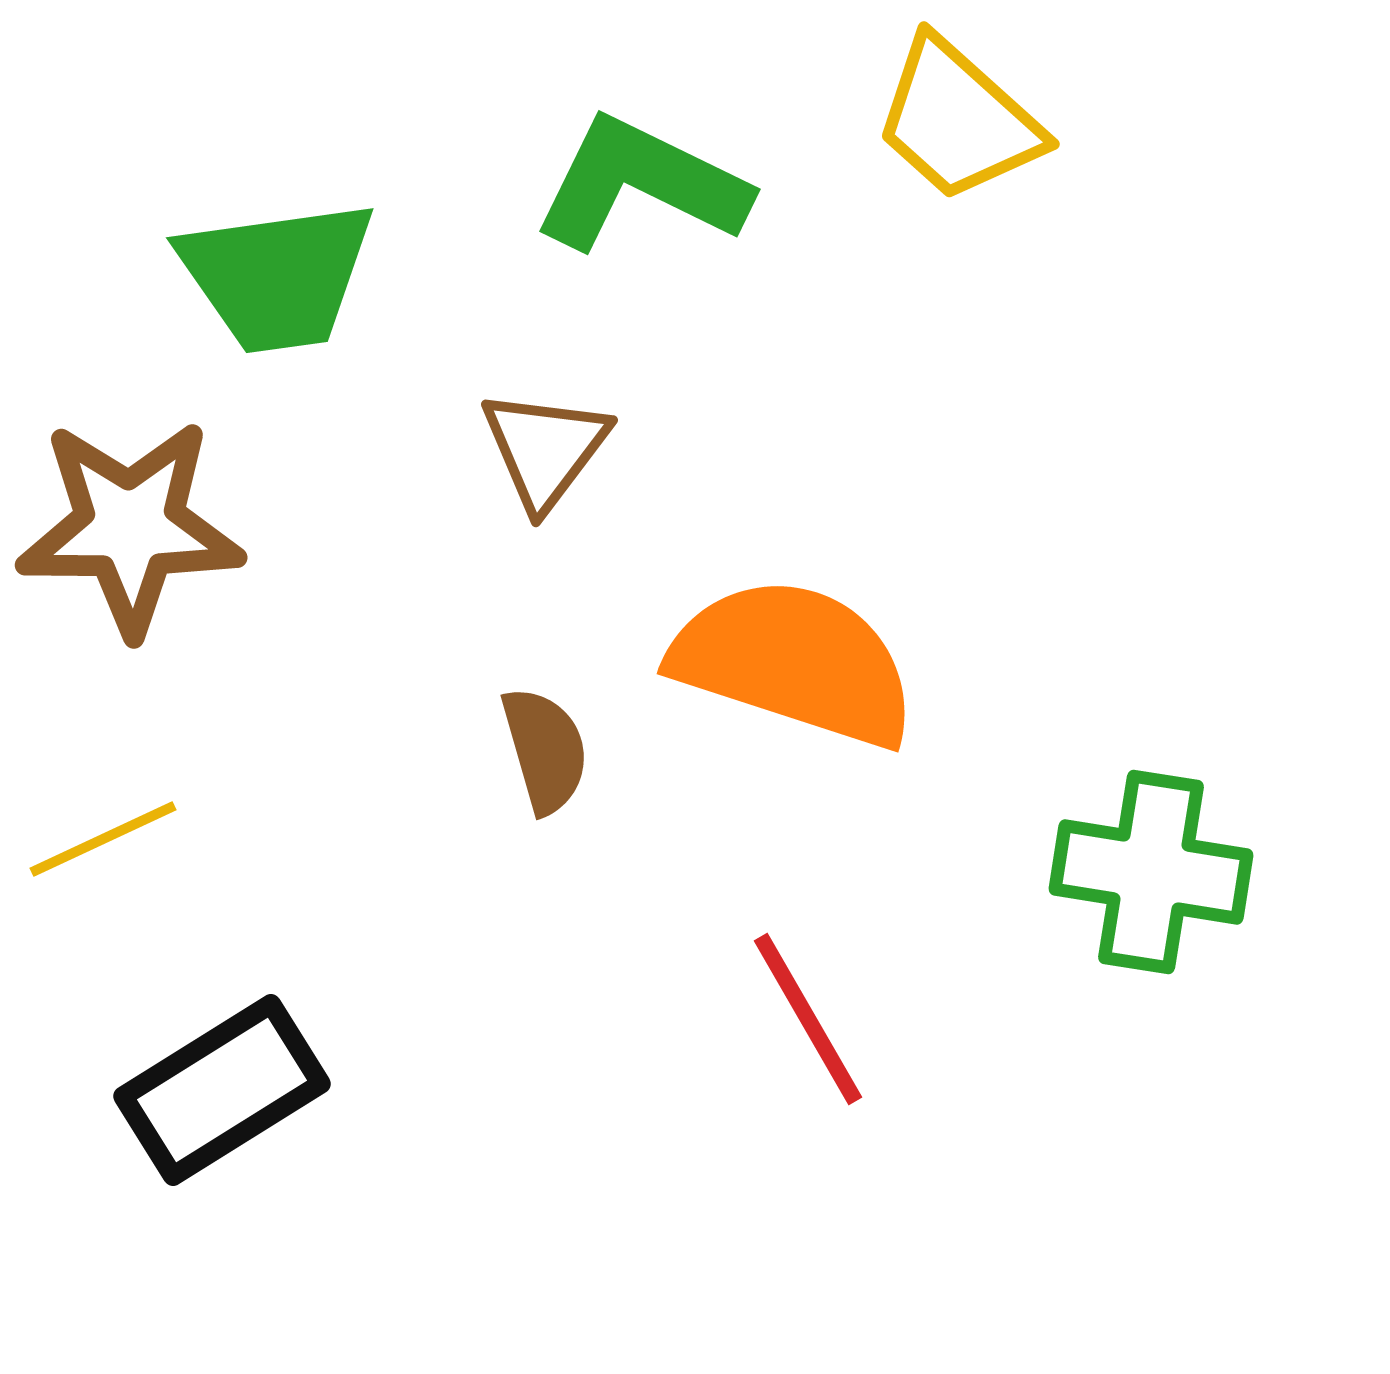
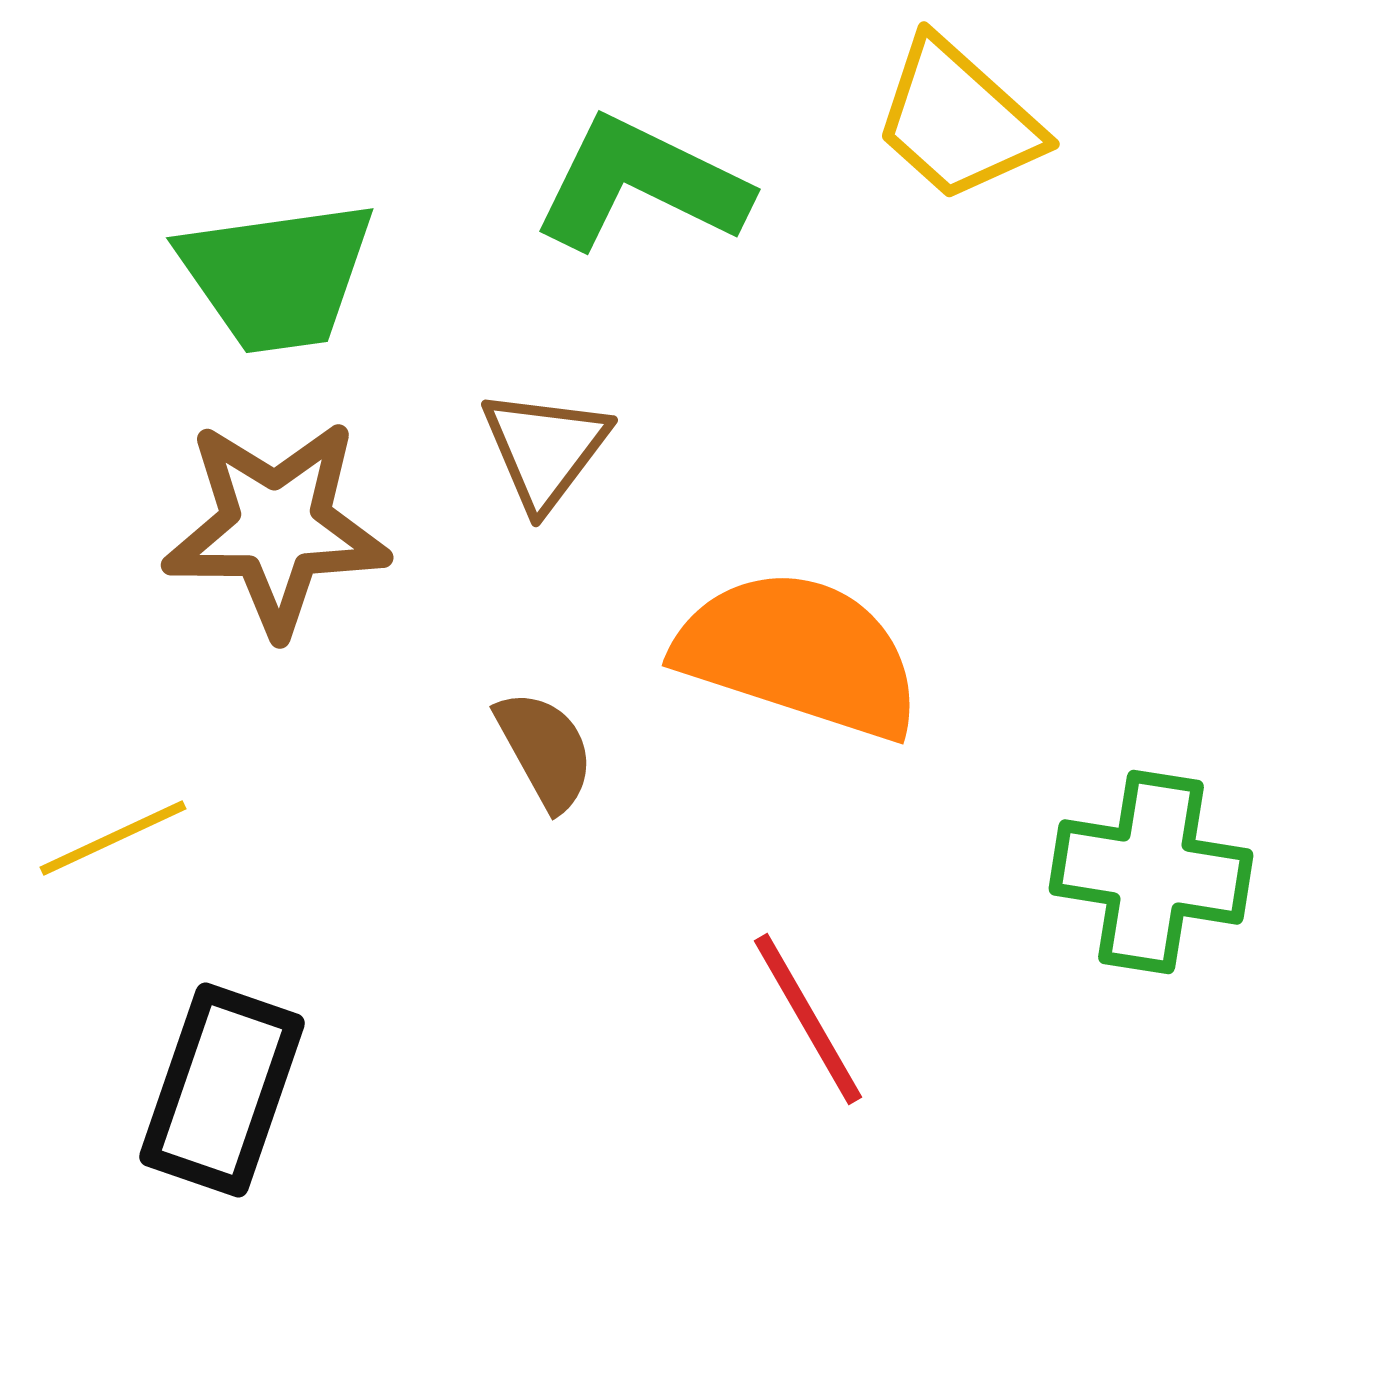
brown star: moved 146 px right
orange semicircle: moved 5 px right, 8 px up
brown semicircle: rotated 13 degrees counterclockwise
yellow line: moved 10 px right, 1 px up
black rectangle: rotated 39 degrees counterclockwise
